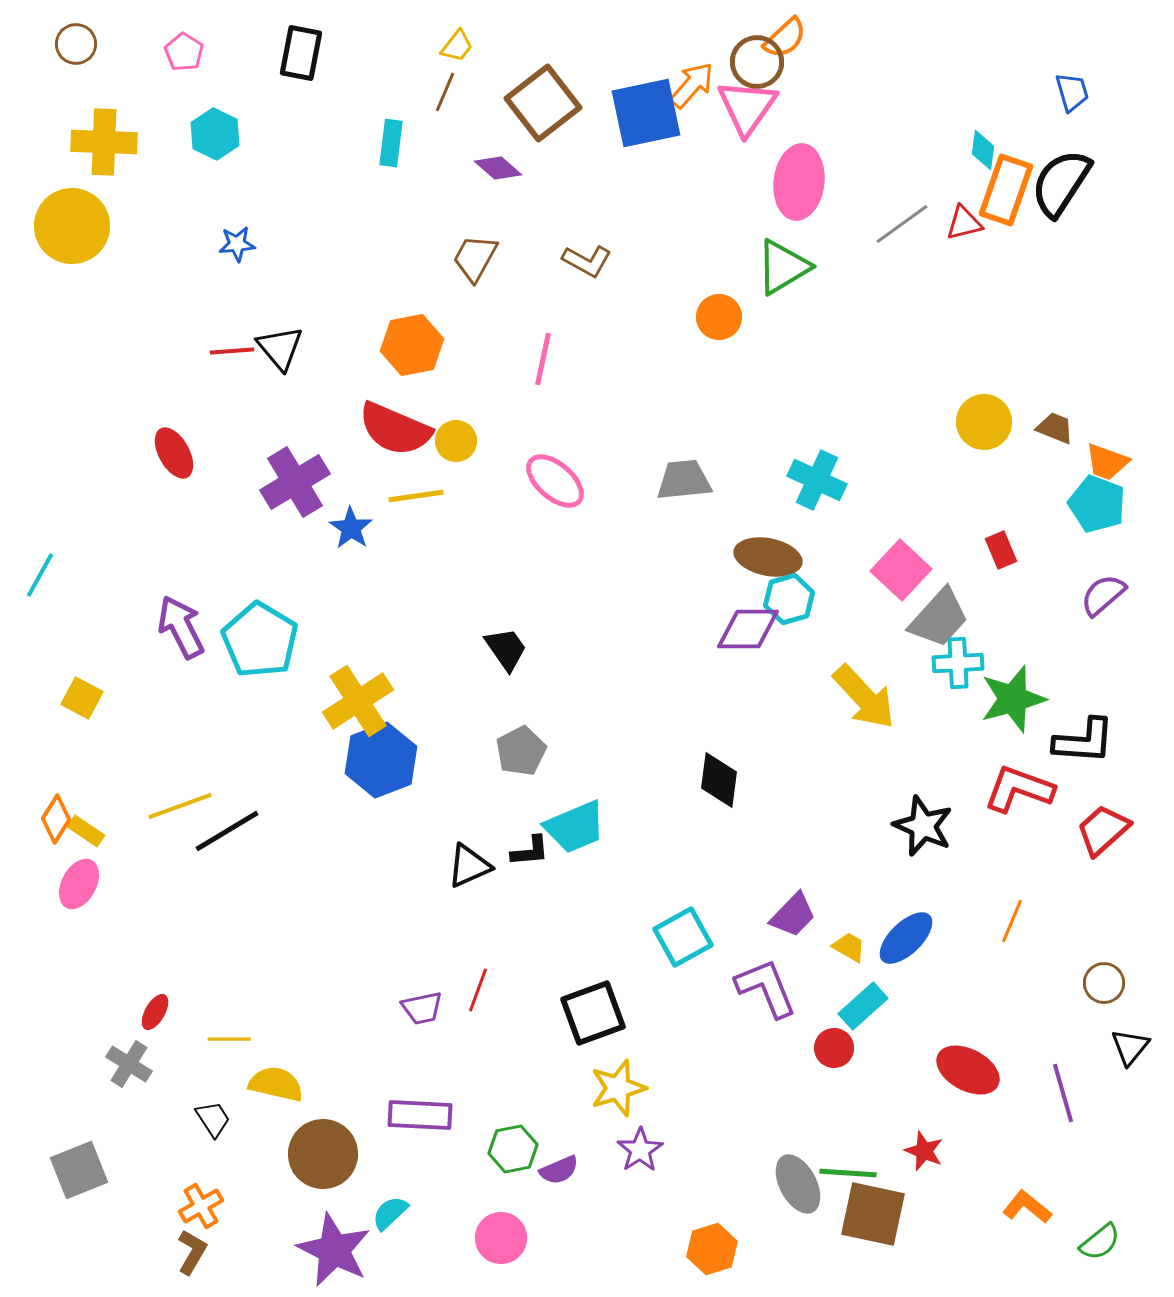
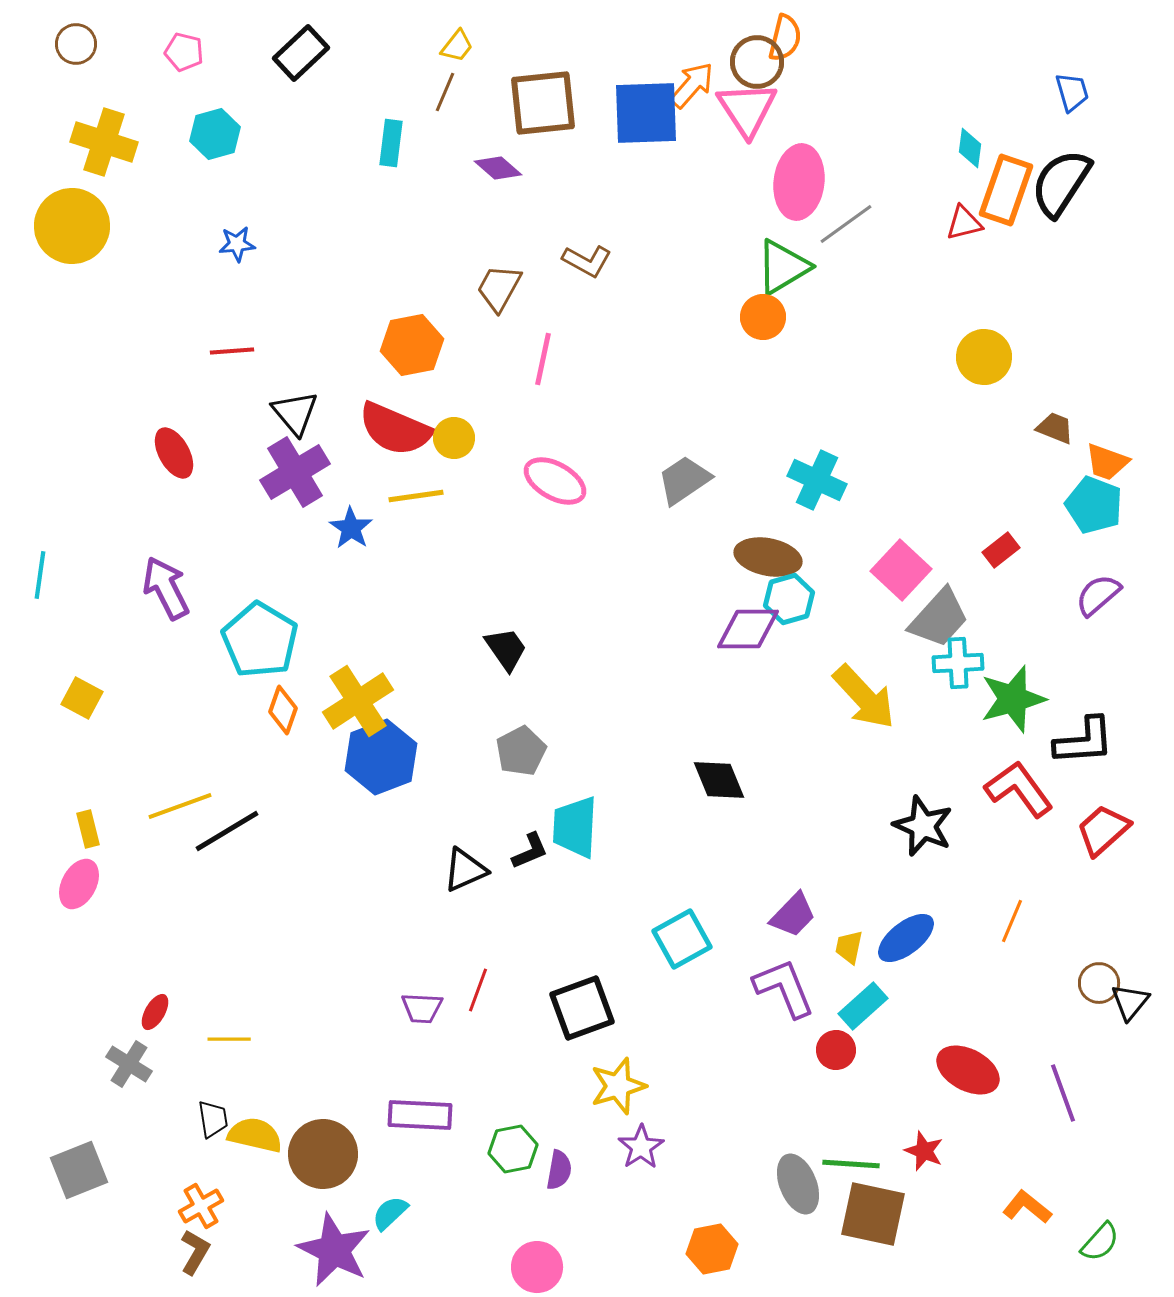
orange semicircle at (785, 38): rotated 33 degrees counterclockwise
pink pentagon at (184, 52): rotated 18 degrees counterclockwise
black rectangle at (301, 53): rotated 36 degrees clockwise
brown square at (543, 103): rotated 32 degrees clockwise
pink triangle at (747, 107): moved 2 px down; rotated 8 degrees counterclockwise
blue square at (646, 113): rotated 10 degrees clockwise
cyan hexagon at (215, 134): rotated 18 degrees clockwise
yellow cross at (104, 142): rotated 16 degrees clockwise
cyan diamond at (983, 150): moved 13 px left, 2 px up
gray line at (902, 224): moved 56 px left
brown trapezoid at (475, 258): moved 24 px right, 30 px down
orange circle at (719, 317): moved 44 px right
black triangle at (280, 348): moved 15 px right, 65 px down
yellow circle at (984, 422): moved 65 px up
yellow circle at (456, 441): moved 2 px left, 3 px up
gray trapezoid at (684, 480): rotated 28 degrees counterclockwise
pink ellipse at (555, 481): rotated 12 degrees counterclockwise
purple cross at (295, 482): moved 10 px up
cyan pentagon at (1097, 504): moved 3 px left, 1 px down
red rectangle at (1001, 550): rotated 75 degrees clockwise
cyan line at (40, 575): rotated 21 degrees counterclockwise
purple semicircle at (1103, 595): moved 5 px left
purple arrow at (181, 627): moved 15 px left, 39 px up
black L-shape at (1084, 741): rotated 8 degrees counterclockwise
blue hexagon at (381, 760): moved 3 px up
black diamond at (719, 780): rotated 30 degrees counterclockwise
red L-shape at (1019, 789): rotated 34 degrees clockwise
orange diamond at (56, 819): moved 227 px right, 109 px up; rotated 12 degrees counterclockwise
cyan trapezoid at (575, 827): rotated 116 degrees clockwise
yellow rectangle at (86, 831): moved 2 px right, 2 px up; rotated 42 degrees clockwise
black L-shape at (530, 851): rotated 18 degrees counterclockwise
black triangle at (469, 866): moved 4 px left, 4 px down
cyan square at (683, 937): moved 1 px left, 2 px down
blue ellipse at (906, 938): rotated 6 degrees clockwise
yellow trapezoid at (849, 947): rotated 108 degrees counterclockwise
brown circle at (1104, 983): moved 5 px left
purple L-shape at (766, 988): moved 18 px right
purple trapezoid at (422, 1008): rotated 15 degrees clockwise
black square at (593, 1013): moved 11 px left, 5 px up
black triangle at (1130, 1047): moved 45 px up
red circle at (834, 1048): moved 2 px right, 2 px down
yellow semicircle at (276, 1084): moved 21 px left, 51 px down
yellow star at (618, 1088): moved 2 px up
purple line at (1063, 1093): rotated 4 degrees counterclockwise
black trapezoid at (213, 1119): rotated 24 degrees clockwise
purple star at (640, 1150): moved 1 px right, 3 px up
purple semicircle at (559, 1170): rotated 57 degrees counterclockwise
green line at (848, 1173): moved 3 px right, 9 px up
gray ellipse at (798, 1184): rotated 6 degrees clockwise
pink circle at (501, 1238): moved 36 px right, 29 px down
green semicircle at (1100, 1242): rotated 9 degrees counterclockwise
orange hexagon at (712, 1249): rotated 6 degrees clockwise
brown L-shape at (192, 1252): moved 3 px right
